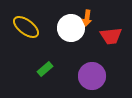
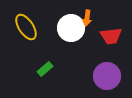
yellow ellipse: rotated 20 degrees clockwise
purple circle: moved 15 px right
